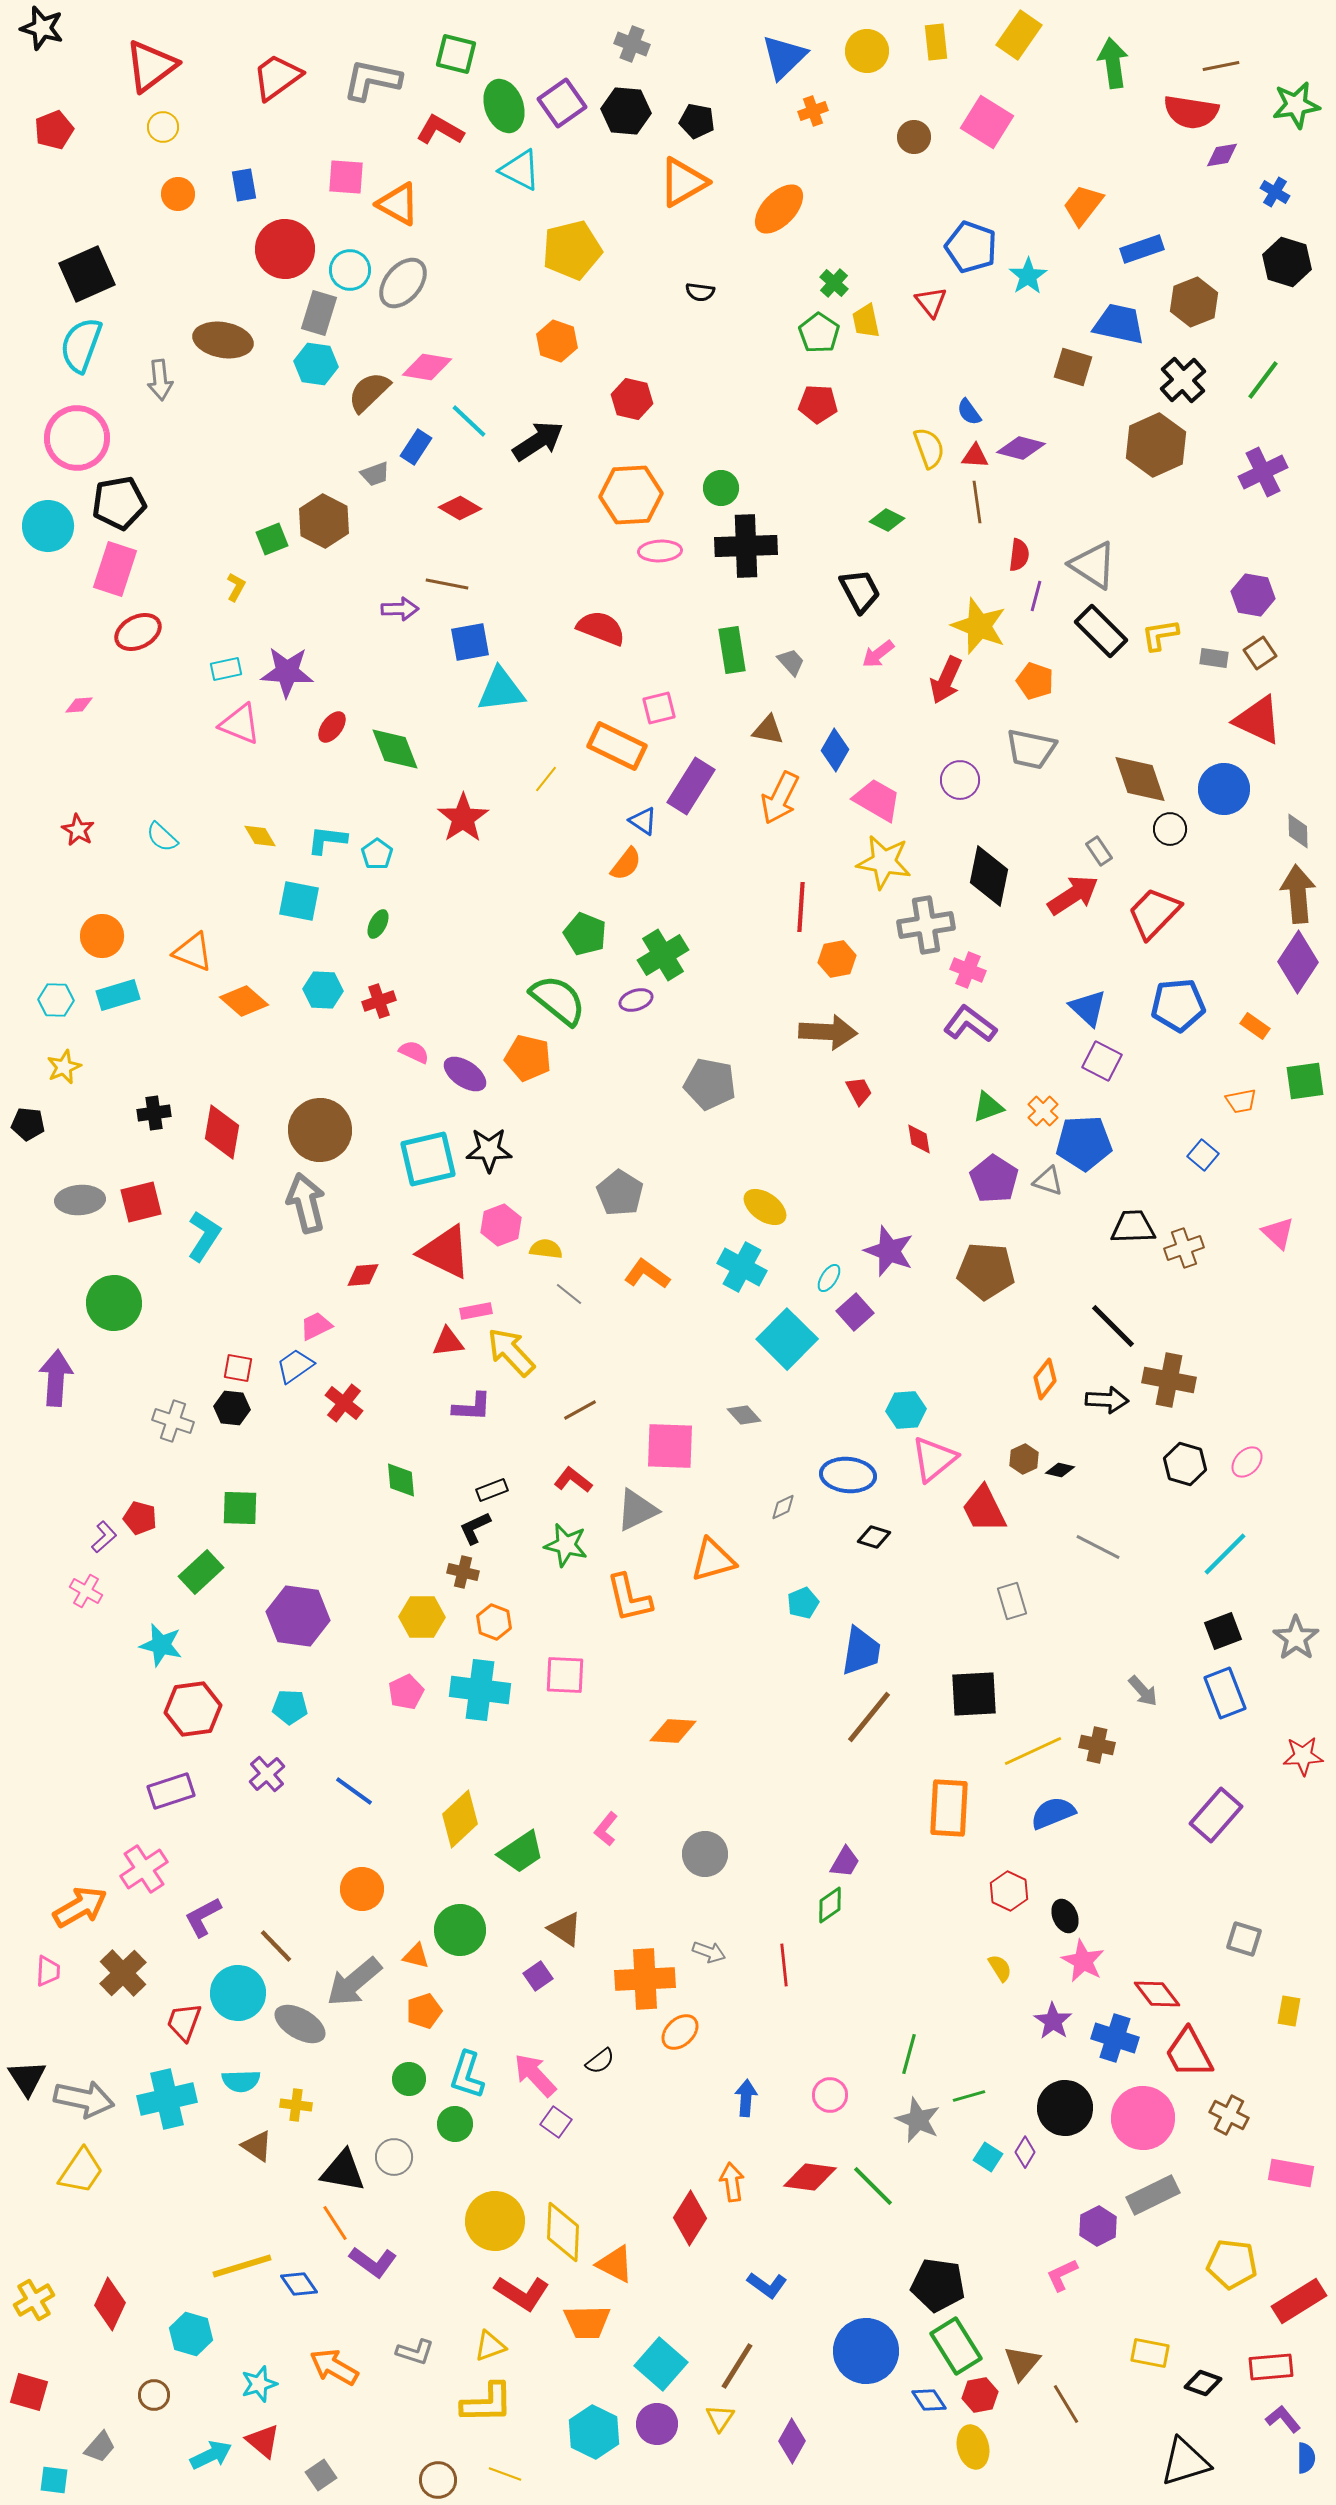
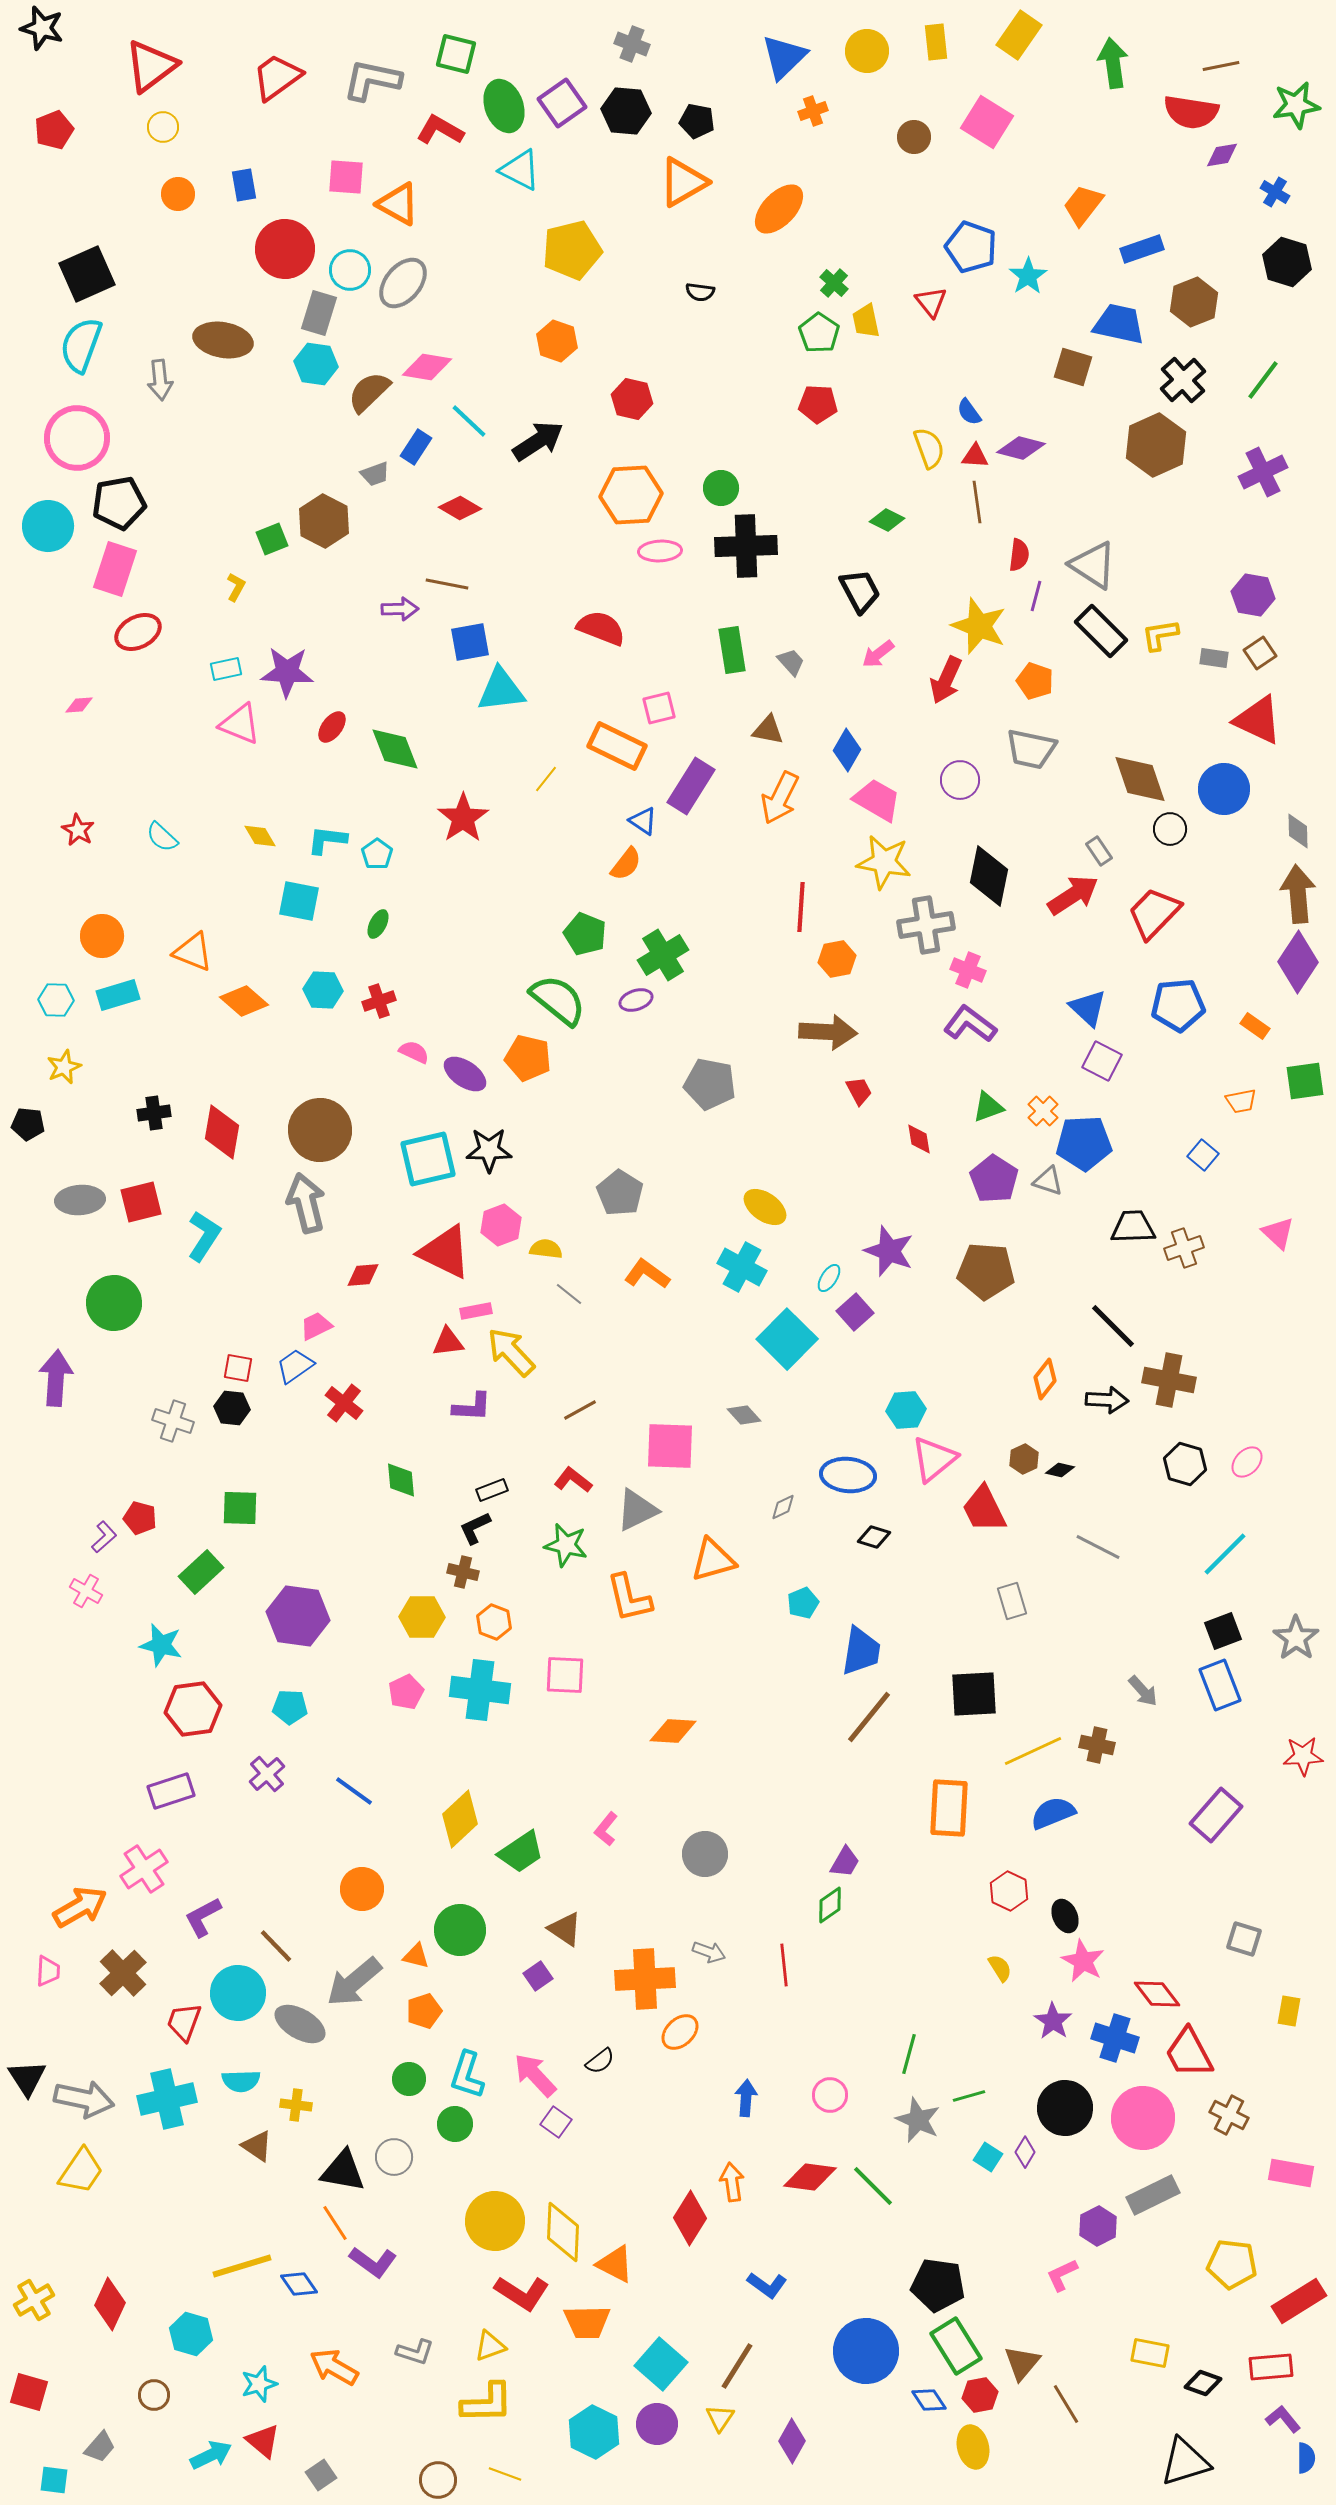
blue diamond at (835, 750): moved 12 px right
blue rectangle at (1225, 1693): moved 5 px left, 8 px up
